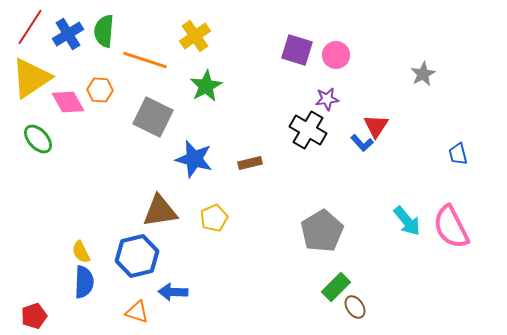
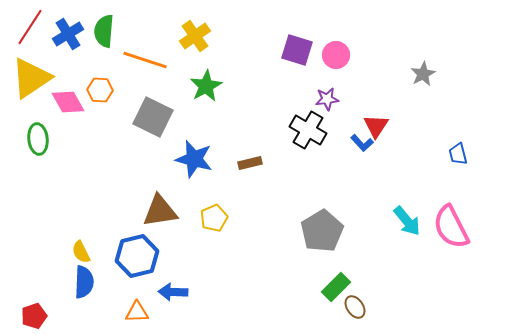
green ellipse: rotated 36 degrees clockwise
orange triangle: rotated 20 degrees counterclockwise
